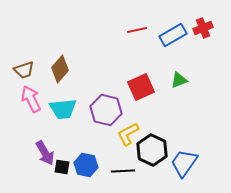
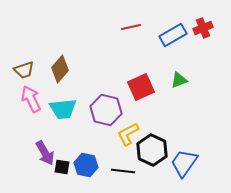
red line: moved 6 px left, 3 px up
black line: rotated 10 degrees clockwise
